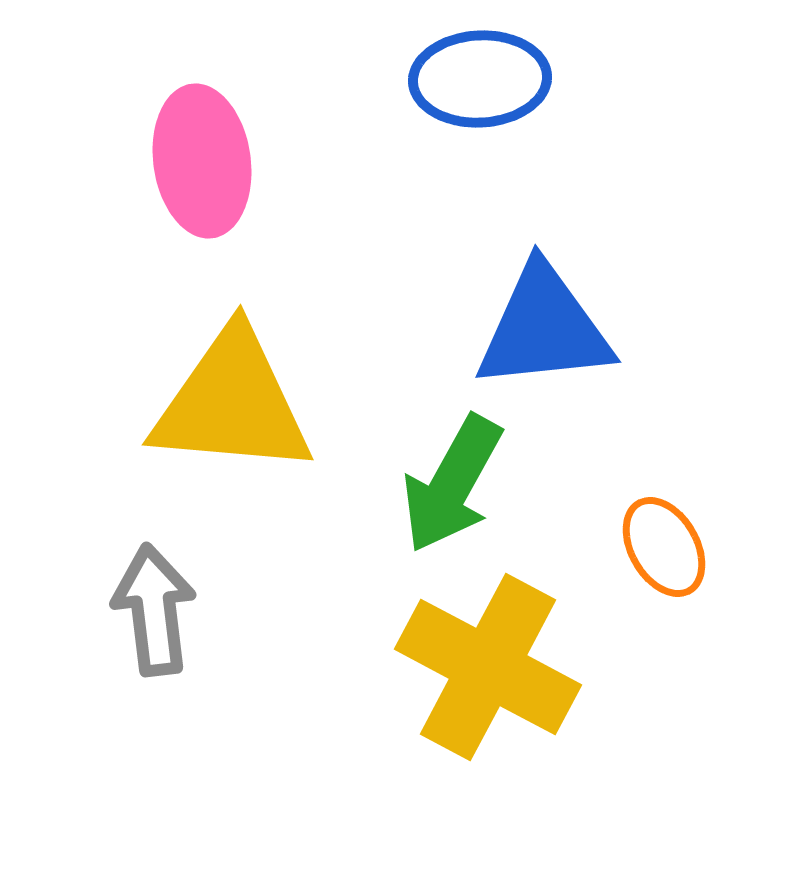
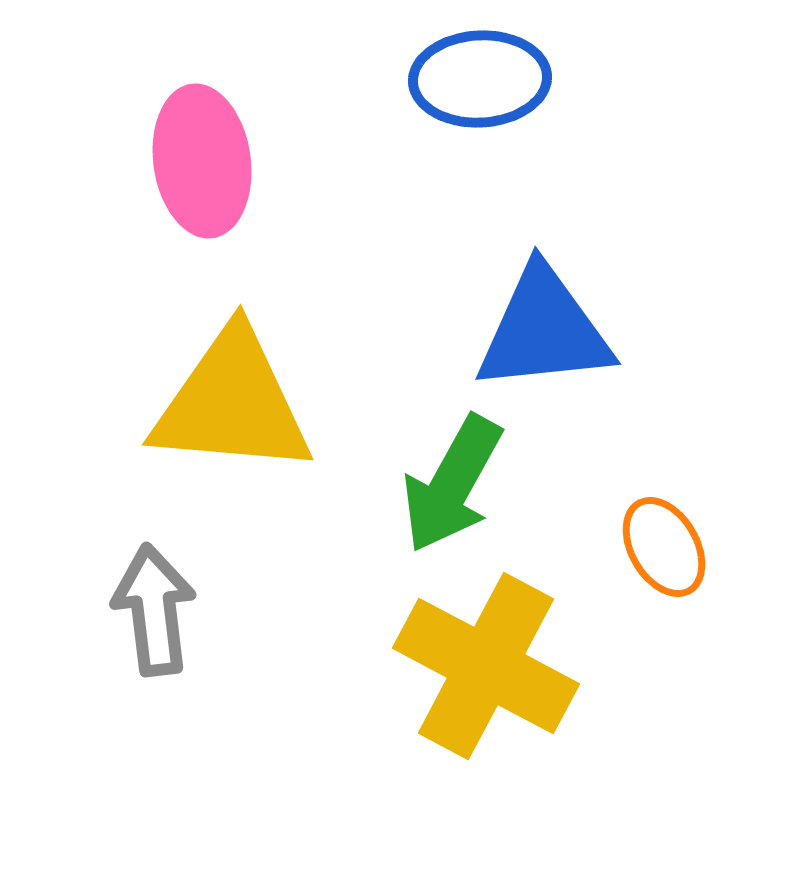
blue triangle: moved 2 px down
yellow cross: moved 2 px left, 1 px up
